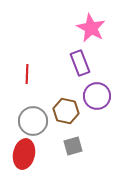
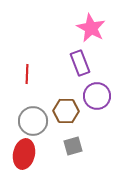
brown hexagon: rotated 10 degrees counterclockwise
